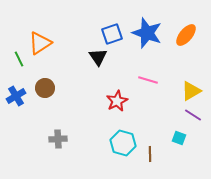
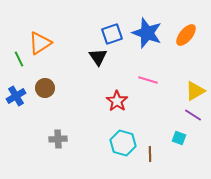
yellow triangle: moved 4 px right
red star: rotated 10 degrees counterclockwise
